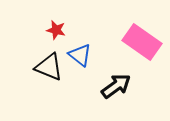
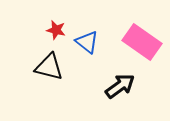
blue triangle: moved 7 px right, 13 px up
black triangle: rotated 8 degrees counterclockwise
black arrow: moved 4 px right
